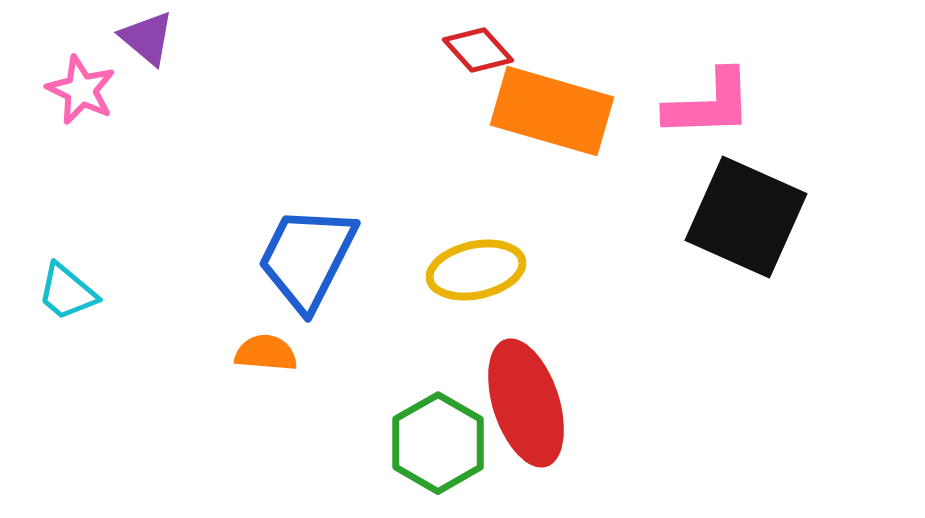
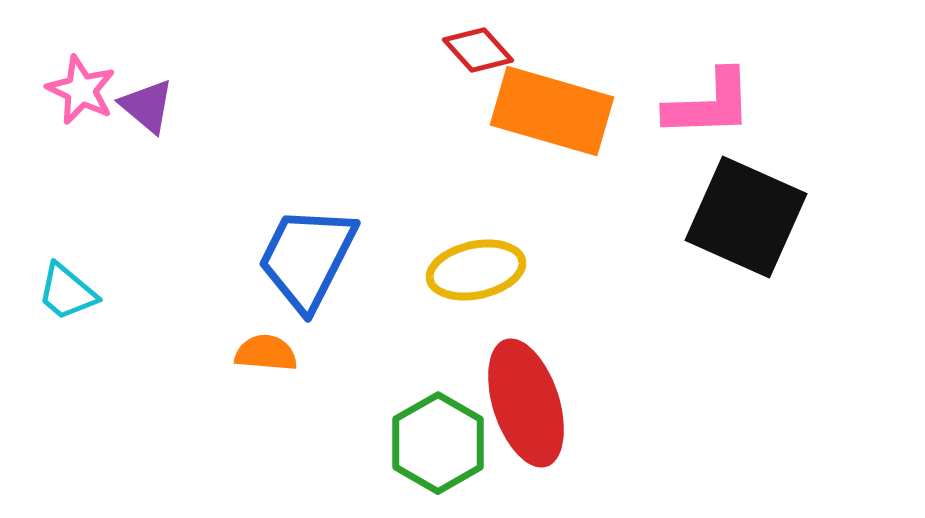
purple triangle: moved 68 px down
